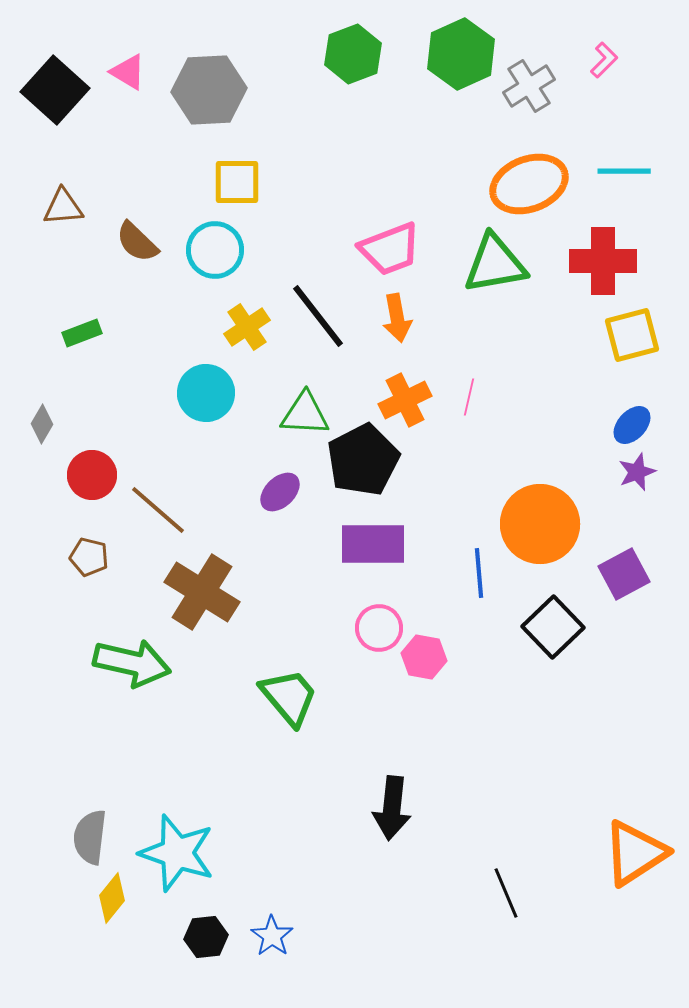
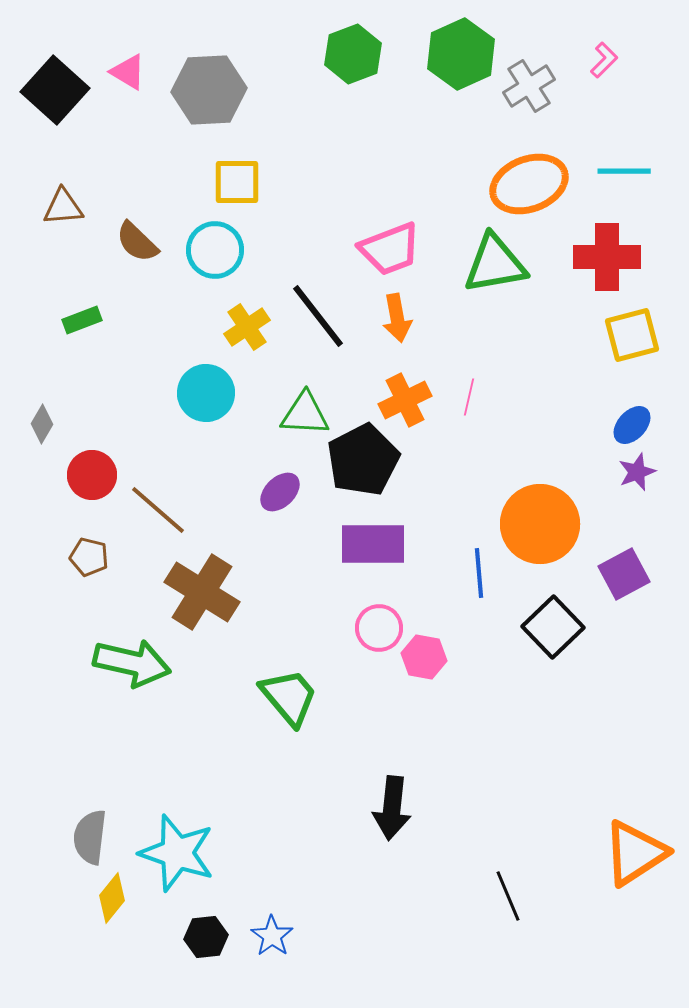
red cross at (603, 261): moved 4 px right, 4 px up
green rectangle at (82, 333): moved 13 px up
black line at (506, 893): moved 2 px right, 3 px down
